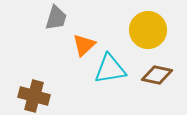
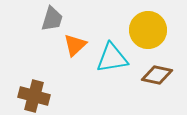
gray trapezoid: moved 4 px left, 1 px down
orange triangle: moved 9 px left
cyan triangle: moved 2 px right, 11 px up
